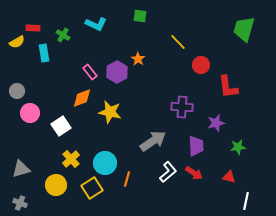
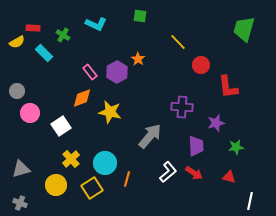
cyan rectangle: rotated 36 degrees counterclockwise
gray arrow: moved 3 px left, 5 px up; rotated 16 degrees counterclockwise
green star: moved 2 px left
white line: moved 4 px right
